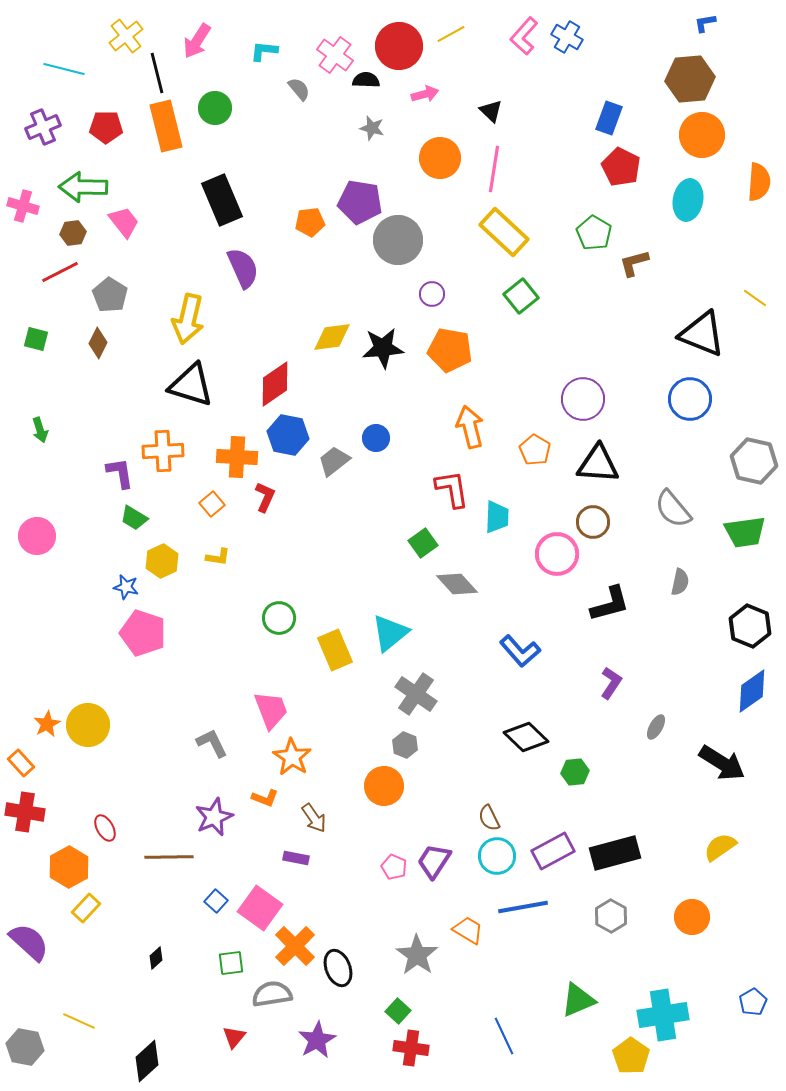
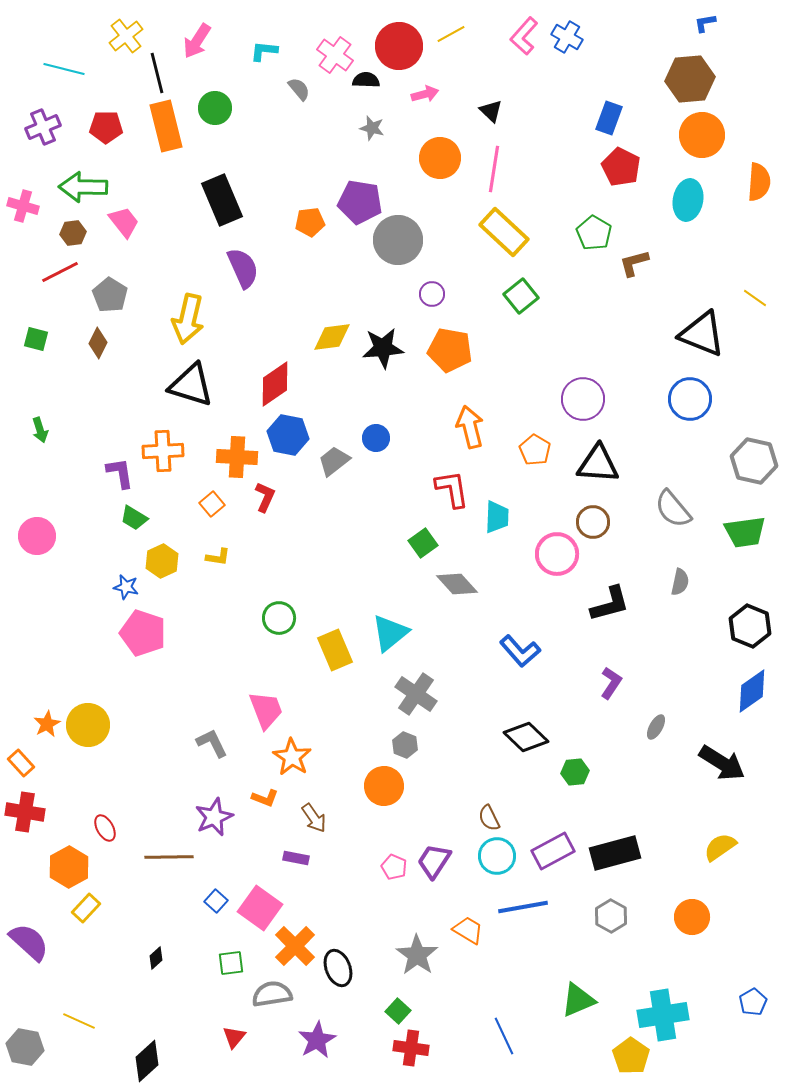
pink trapezoid at (271, 710): moved 5 px left
